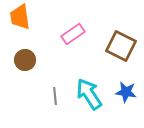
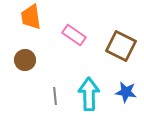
orange trapezoid: moved 11 px right
pink rectangle: moved 1 px right, 1 px down; rotated 70 degrees clockwise
cyan arrow: rotated 32 degrees clockwise
